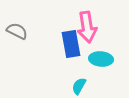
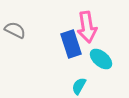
gray semicircle: moved 2 px left, 1 px up
blue rectangle: rotated 8 degrees counterclockwise
cyan ellipse: rotated 35 degrees clockwise
